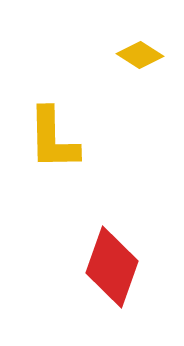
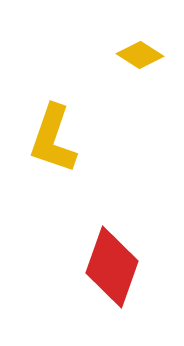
yellow L-shape: rotated 20 degrees clockwise
